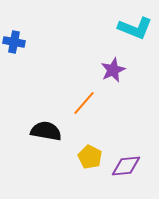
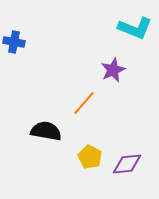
purple diamond: moved 1 px right, 2 px up
